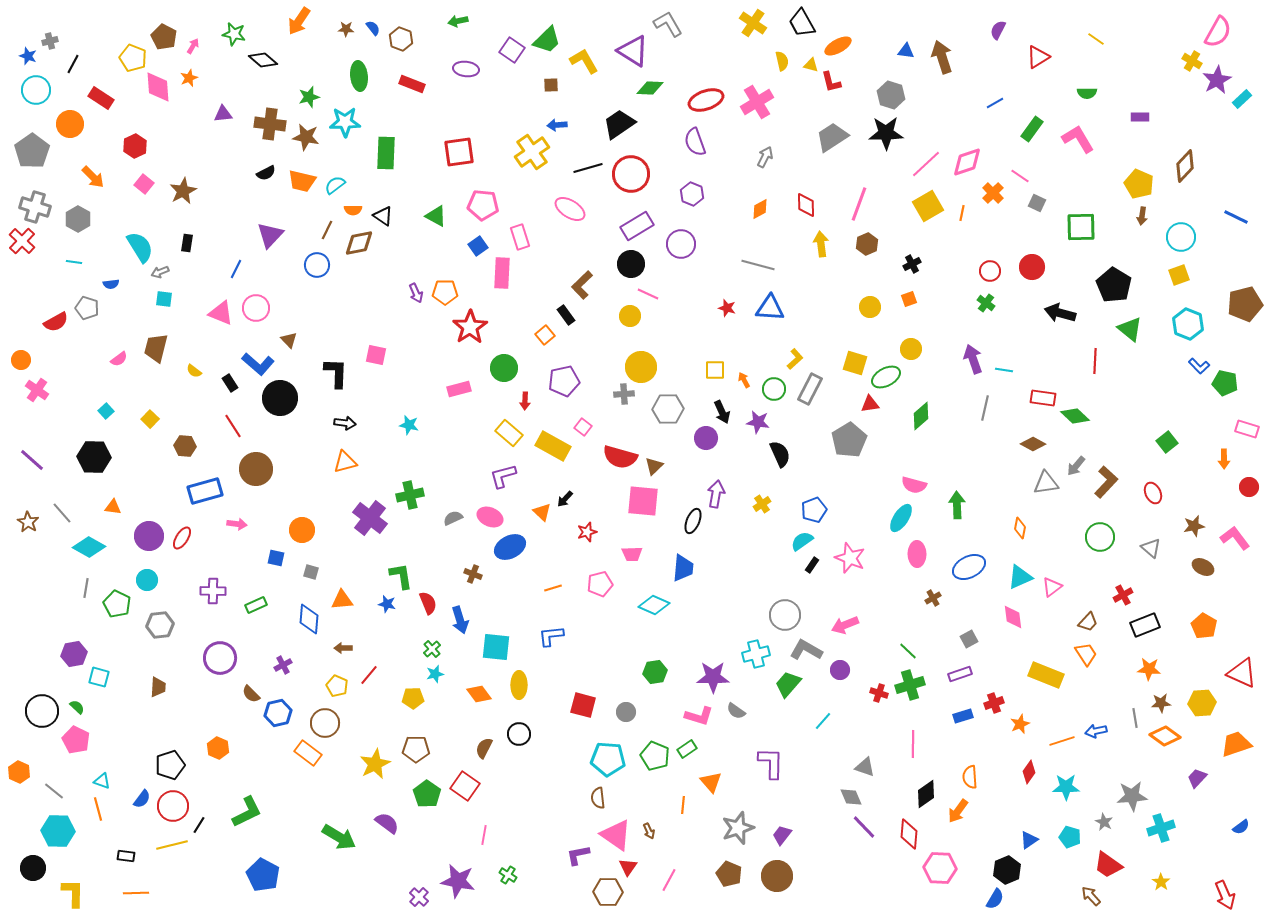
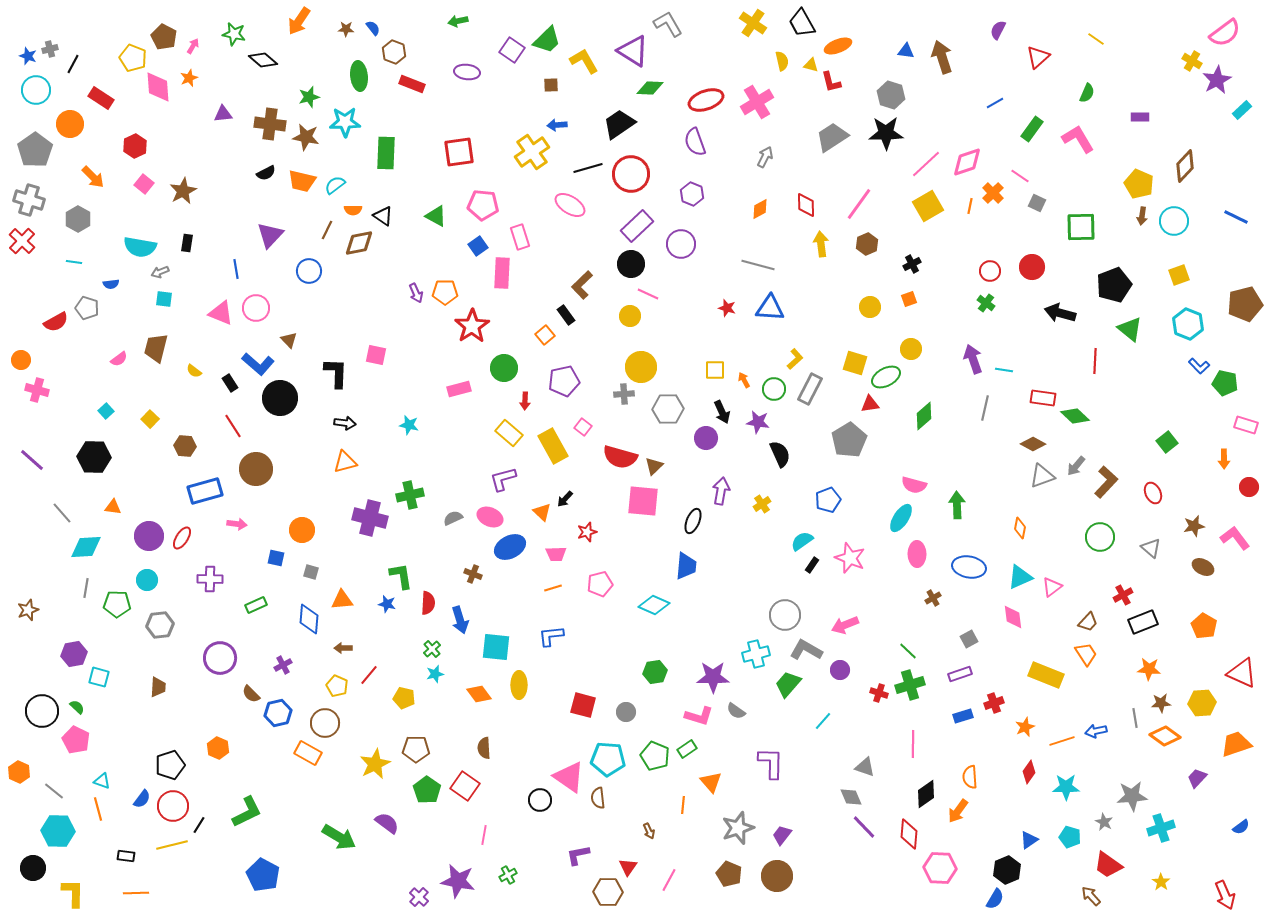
pink semicircle at (1218, 32): moved 7 px right, 1 px down; rotated 24 degrees clockwise
brown hexagon at (401, 39): moved 7 px left, 13 px down
gray cross at (50, 41): moved 8 px down
orange ellipse at (838, 46): rotated 8 degrees clockwise
red triangle at (1038, 57): rotated 10 degrees counterclockwise
purple ellipse at (466, 69): moved 1 px right, 3 px down
green semicircle at (1087, 93): rotated 66 degrees counterclockwise
cyan rectangle at (1242, 99): moved 11 px down
gray pentagon at (32, 151): moved 3 px right, 1 px up
pink line at (859, 204): rotated 16 degrees clockwise
gray cross at (35, 207): moved 6 px left, 7 px up
pink ellipse at (570, 209): moved 4 px up
orange line at (962, 213): moved 8 px right, 7 px up
purple rectangle at (637, 226): rotated 12 degrees counterclockwise
cyan circle at (1181, 237): moved 7 px left, 16 px up
cyan semicircle at (140, 247): rotated 132 degrees clockwise
blue circle at (317, 265): moved 8 px left, 6 px down
blue line at (236, 269): rotated 36 degrees counterclockwise
black pentagon at (1114, 285): rotated 20 degrees clockwise
red star at (470, 327): moved 2 px right, 1 px up
pink cross at (37, 390): rotated 20 degrees counterclockwise
green diamond at (921, 416): moved 3 px right
pink rectangle at (1247, 429): moved 1 px left, 4 px up
yellow rectangle at (553, 446): rotated 32 degrees clockwise
purple L-shape at (503, 476): moved 3 px down
gray triangle at (1046, 483): moved 4 px left, 7 px up; rotated 12 degrees counterclockwise
purple arrow at (716, 494): moved 5 px right, 3 px up
blue pentagon at (814, 510): moved 14 px right, 10 px up
purple cross at (370, 518): rotated 24 degrees counterclockwise
brown star at (28, 522): moved 88 px down; rotated 20 degrees clockwise
cyan diamond at (89, 547): moved 3 px left; rotated 32 degrees counterclockwise
pink trapezoid at (632, 554): moved 76 px left
blue ellipse at (969, 567): rotated 36 degrees clockwise
blue trapezoid at (683, 568): moved 3 px right, 2 px up
purple cross at (213, 591): moved 3 px left, 12 px up
red semicircle at (428, 603): rotated 25 degrees clockwise
green pentagon at (117, 604): rotated 24 degrees counterclockwise
black rectangle at (1145, 625): moved 2 px left, 3 px up
yellow pentagon at (413, 698): moved 9 px left; rotated 15 degrees clockwise
orange star at (1020, 724): moved 5 px right, 3 px down
black circle at (519, 734): moved 21 px right, 66 px down
brown semicircle at (484, 748): rotated 30 degrees counterclockwise
orange rectangle at (308, 753): rotated 8 degrees counterclockwise
green pentagon at (427, 794): moved 4 px up
pink triangle at (616, 835): moved 47 px left, 58 px up
green cross at (508, 875): rotated 30 degrees clockwise
